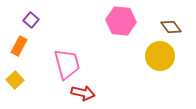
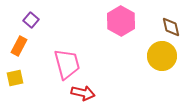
pink hexagon: rotated 24 degrees clockwise
brown diamond: rotated 25 degrees clockwise
yellow circle: moved 2 px right
yellow square: moved 2 px up; rotated 30 degrees clockwise
